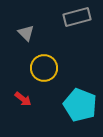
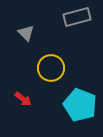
yellow circle: moved 7 px right
